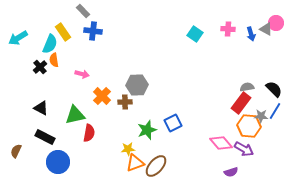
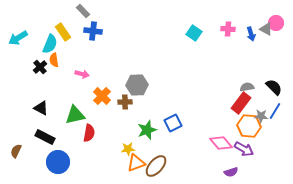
cyan square: moved 1 px left, 1 px up
black semicircle: moved 2 px up
orange triangle: moved 1 px right
